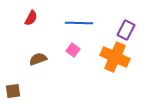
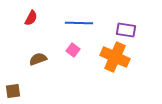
purple rectangle: rotated 72 degrees clockwise
